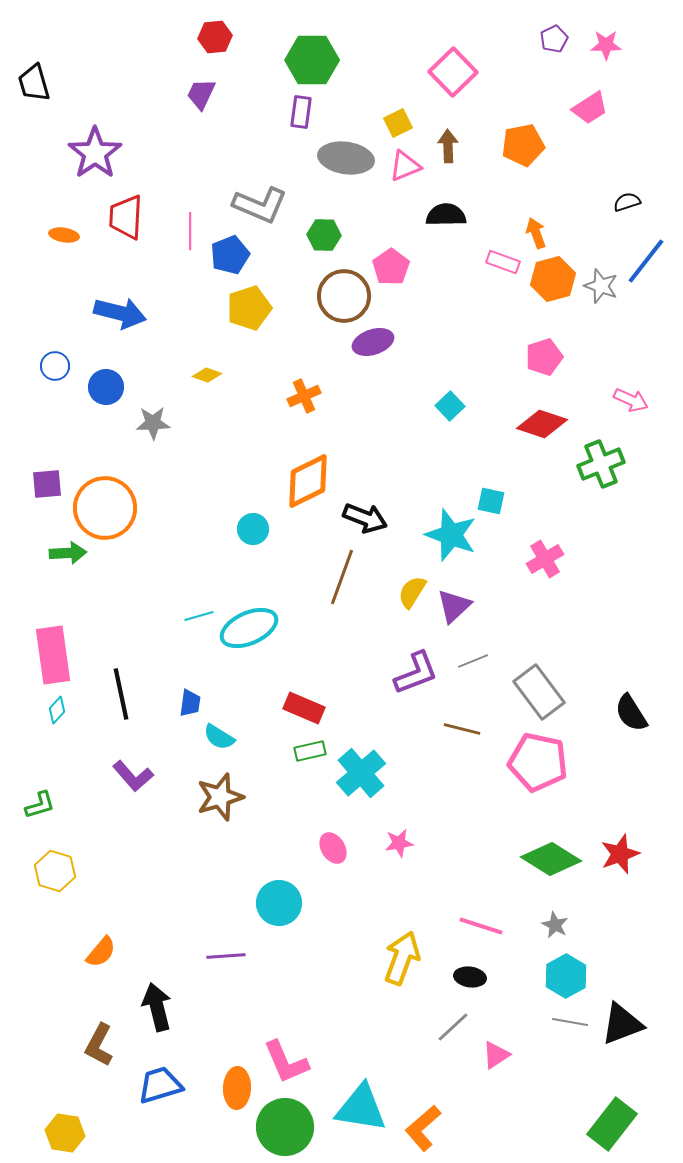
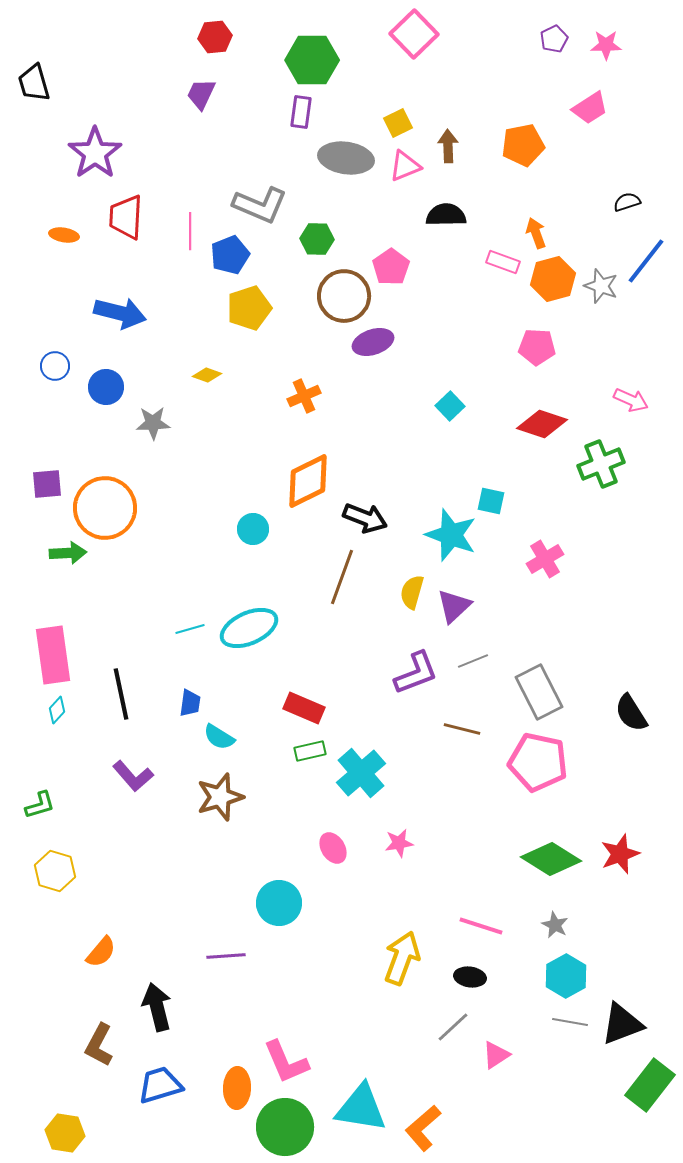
pink square at (453, 72): moved 39 px left, 38 px up
green hexagon at (324, 235): moved 7 px left, 4 px down
pink pentagon at (544, 357): moved 7 px left, 10 px up; rotated 21 degrees clockwise
yellow semicircle at (412, 592): rotated 16 degrees counterclockwise
cyan line at (199, 616): moved 9 px left, 13 px down
gray rectangle at (539, 692): rotated 10 degrees clockwise
green rectangle at (612, 1124): moved 38 px right, 39 px up
